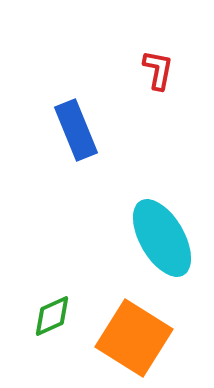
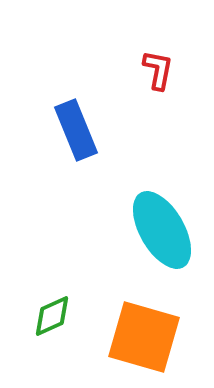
cyan ellipse: moved 8 px up
orange square: moved 10 px right, 1 px up; rotated 16 degrees counterclockwise
